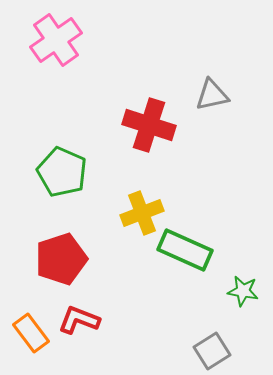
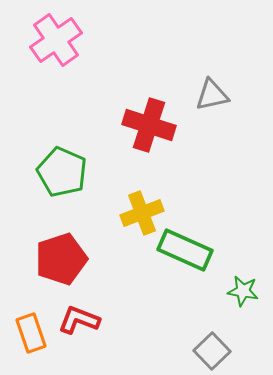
orange rectangle: rotated 18 degrees clockwise
gray square: rotated 12 degrees counterclockwise
